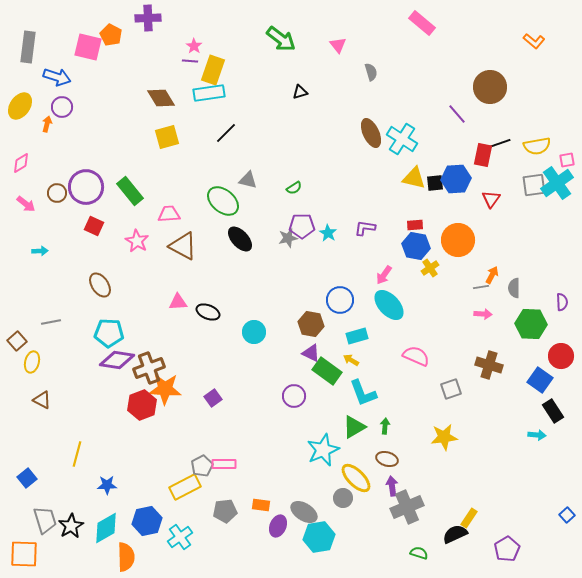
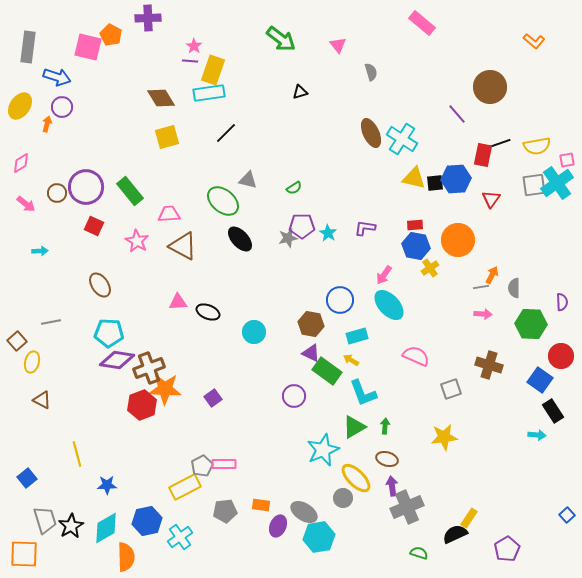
yellow line at (77, 454): rotated 30 degrees counterclockwise
